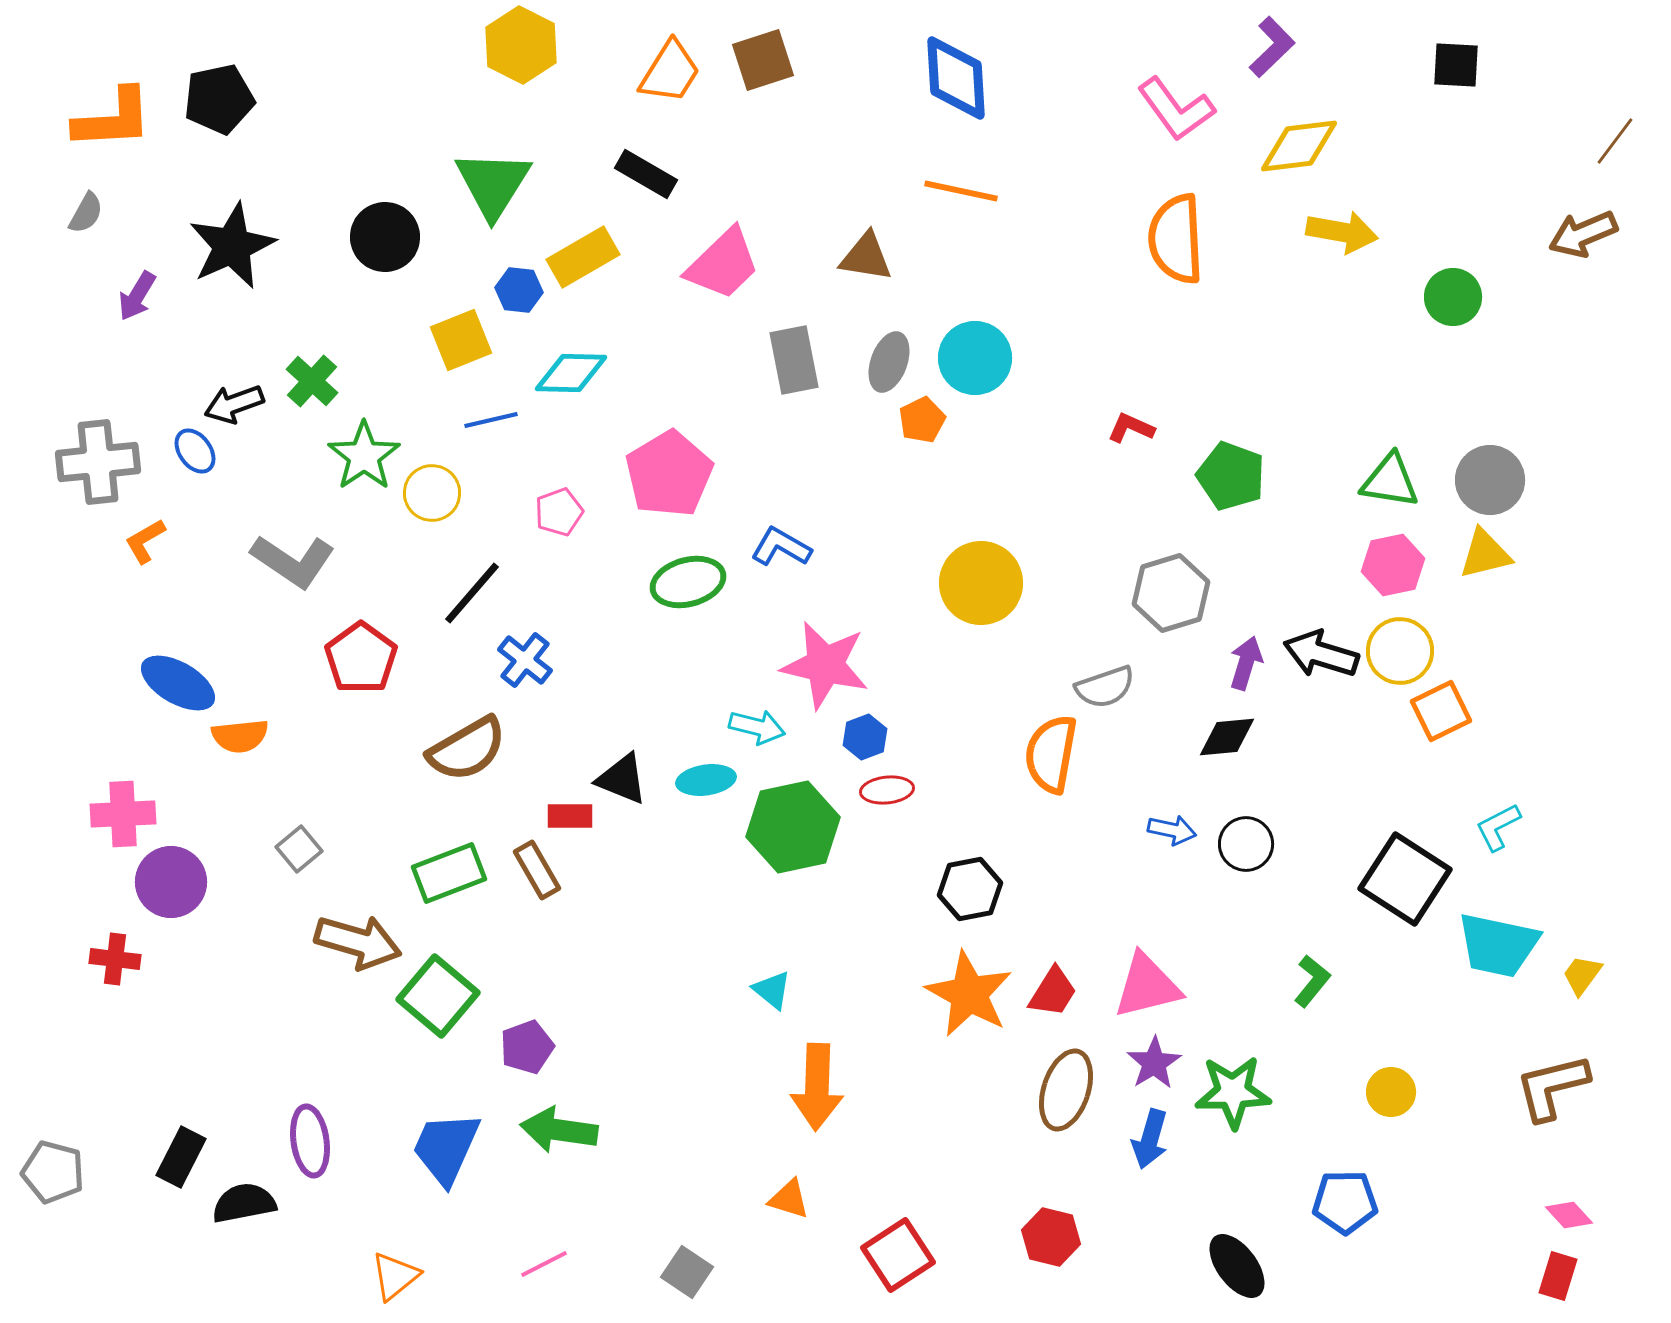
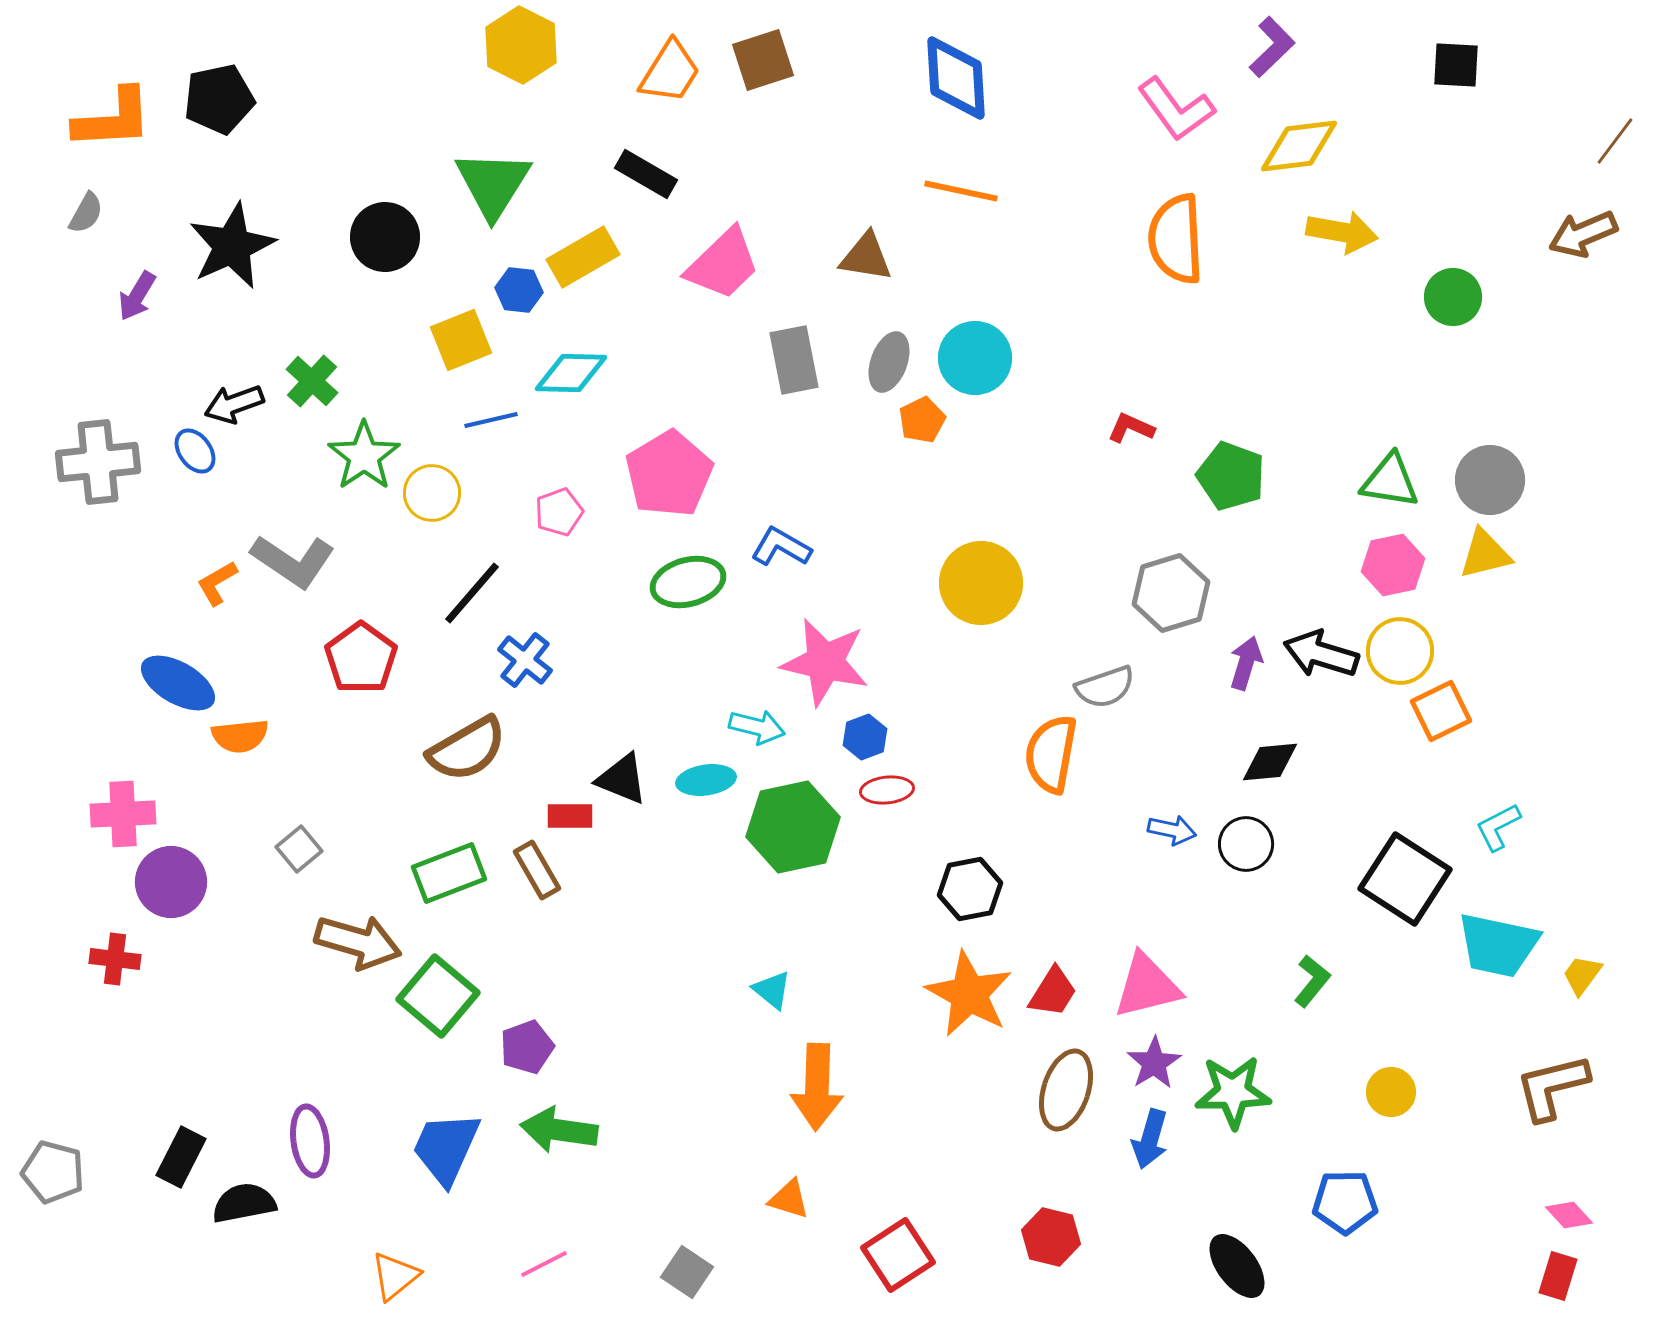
orange L-shape at (145, 541): moved 72 px right, 42 px down
pink star at (825, 665): moved 3 px up
black diamond at (1227, 737): moved 43 px right, 25 px down
